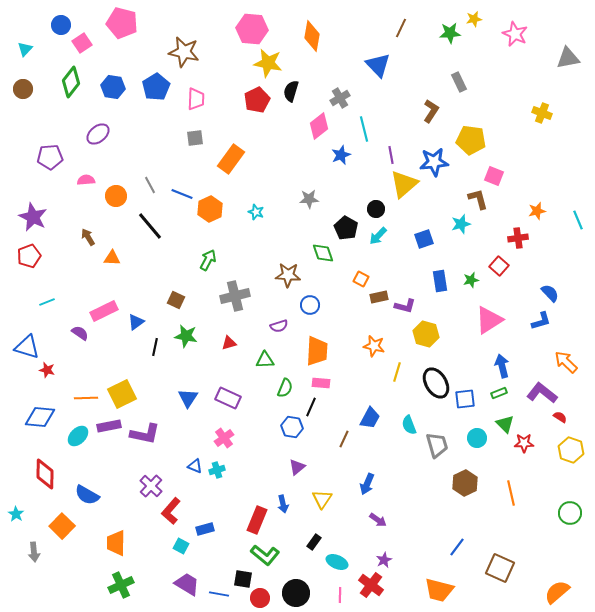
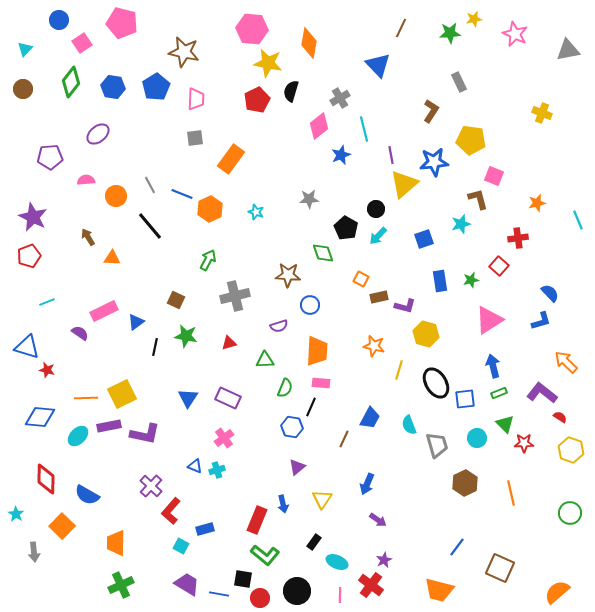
blue circle at (61, 25): moved 2 px left, 5 px up
orange diamond at (312, 36): moved 3 px left, 7 px down
gray triangle at (568, 58): moved 8 px up
orange star at (537, 211): moved 8 px up
blue arrow at (502, 366): moved 9 px left
yellow line at (397, 372): moved 2 px right, 2 px up
red diamond at (45, 474): moved 1 px right, 5 px down
black circle at (296, 593): moved 1 px right, 2 px up
